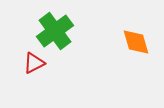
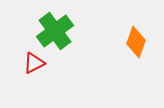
orange diamond: rotated 36 degrees clockwise
